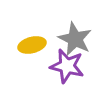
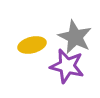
gray star: moved 2 px up
